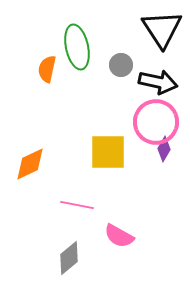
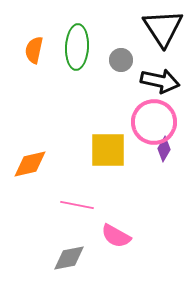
black triangle: moved 1 px right, 1 px up
green ellipse: rotated 15 degrees clockwise
gray circle: moved 5 px up
orange semicircle: moved 13 px left, 19 px up
black arrow: moved 2 px right, 1 px up
pink circle: moved 2 px left
yellow square: moved 2 px up
orange diamond: rotated 12 degrees clockwise
pink semicircle: moved 3 px left
gray diamond: rotated 28 degrees clockwise
